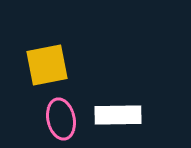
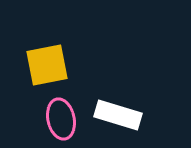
white rectangle: rotated 18 degrees clockwise
